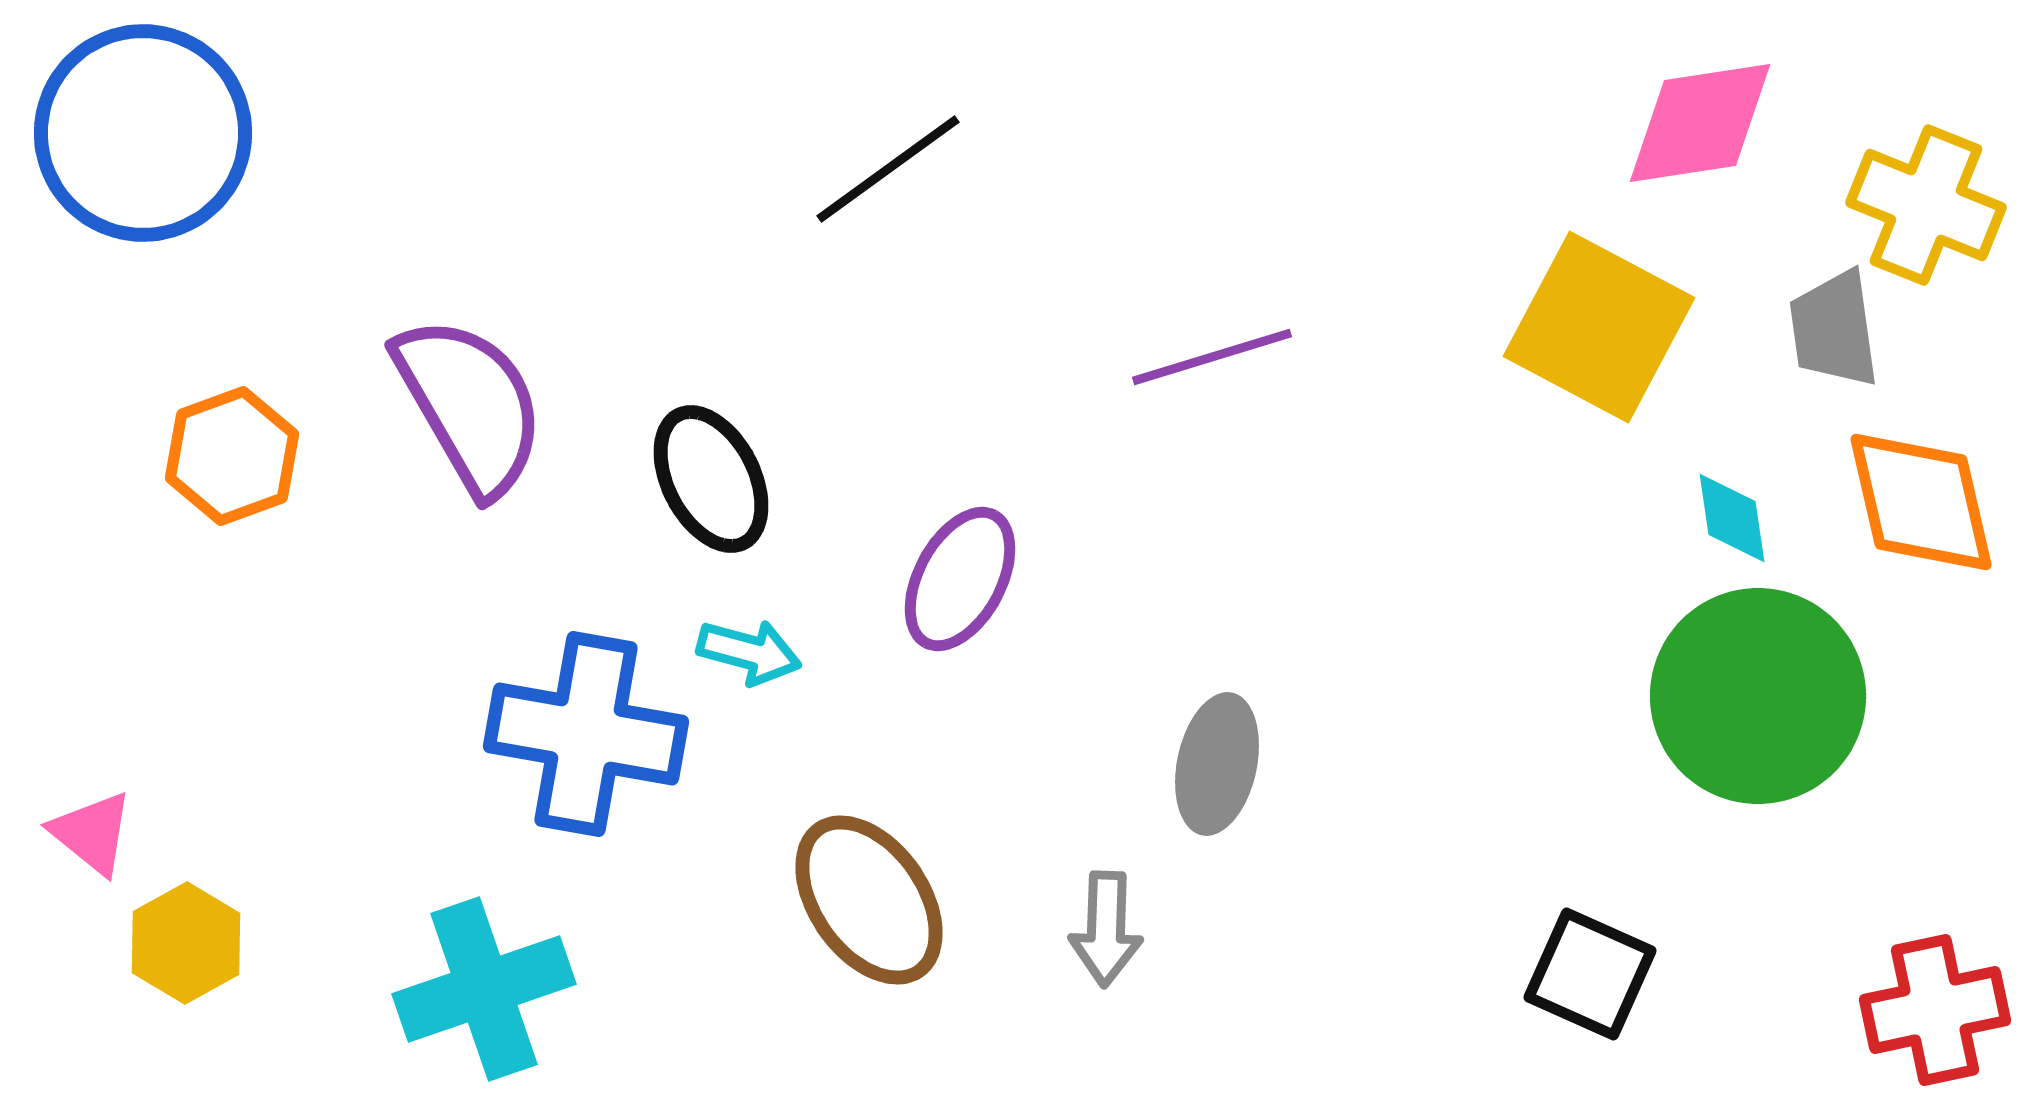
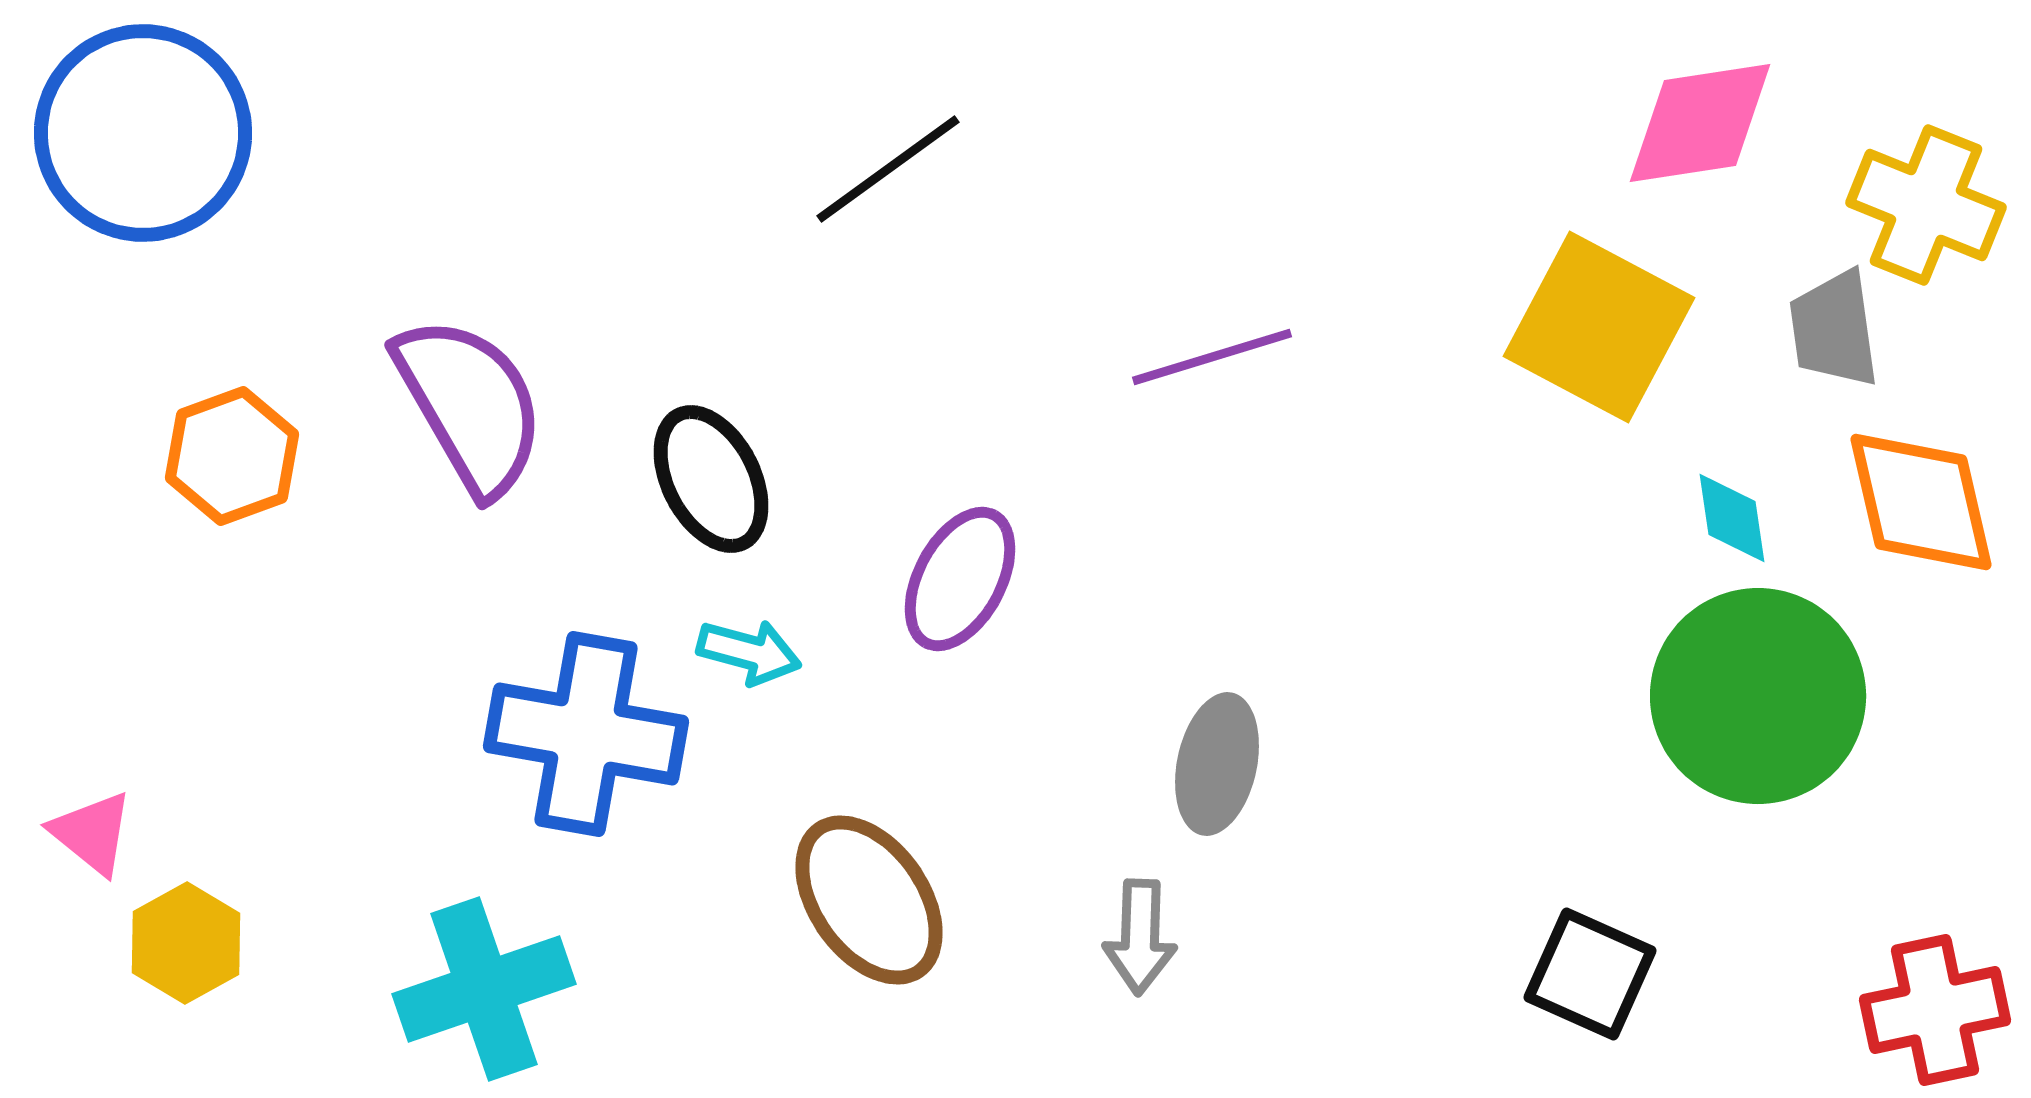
gray arrow: moved 34 px right, 8 px down
